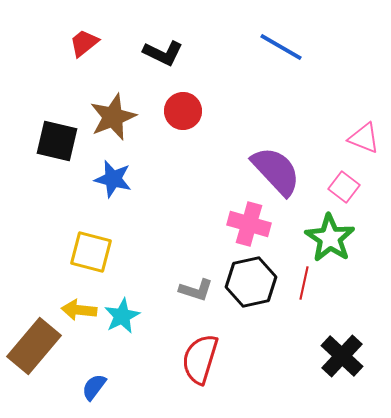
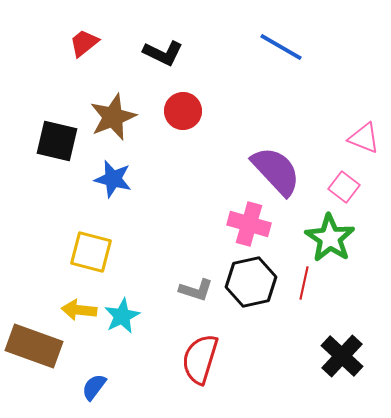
brown rectangle: rotated 70 degrees clockwise
